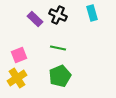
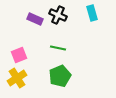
purple rectangle: rotated 21 degrees counterclockwise
